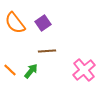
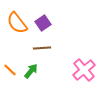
orange semicircle: moved 2 px right
brown line: moved 5 px left, 3 px up
